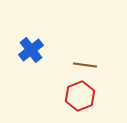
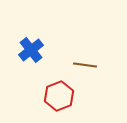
red hexagon: moved 21 px left
